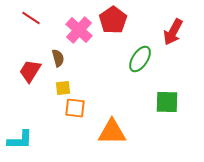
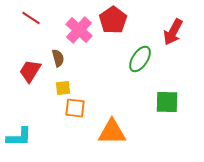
cyan L-shape: moved 1 px left, 3 px up
